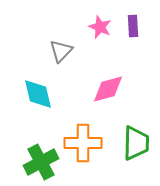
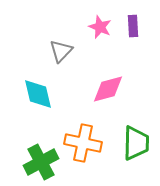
orange cross: rotated 12 degrees clockwise
